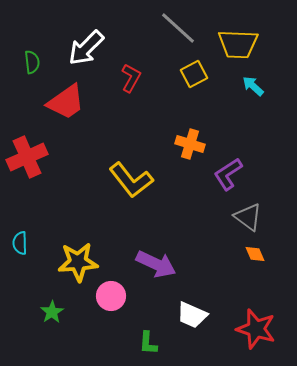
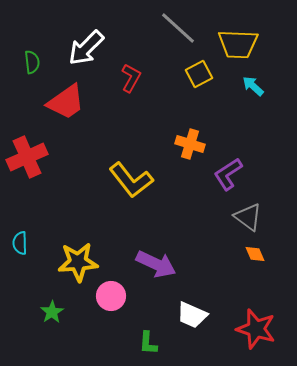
yellow square: moved 5 px right
